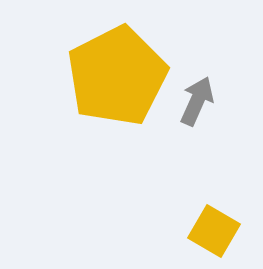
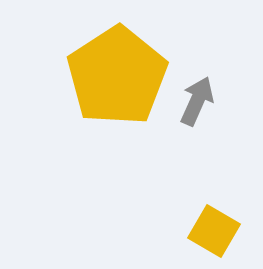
yellow pentagon: rotated 6 degrees counterclockwise
